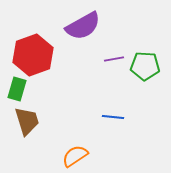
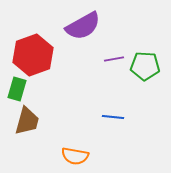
brown trapezoid: rotated 32 degrees clockwise
orange semicircle: rotated 136 degrees counterclockwise
